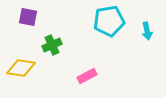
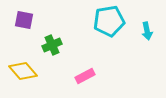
purple square: moved 4 px left, 3 px down
yellow diamond: moved 2 px right, 3 px down; rotated 40 degrees clockwise
pink rectangle: moved 2 px left
